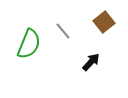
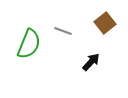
brown square: moved 1 px right, 1 px down
gray line: rotated 30 degrees counterclockwise
